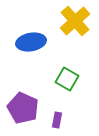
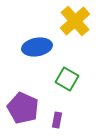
blue ellipse: moved 6 px right, 5 px down
